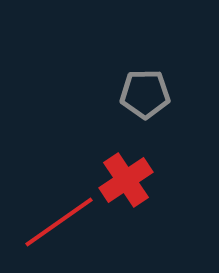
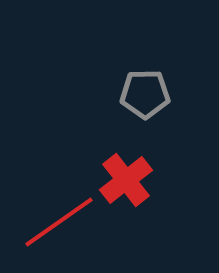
red cross: rotated 4 degrees counterclockwise
